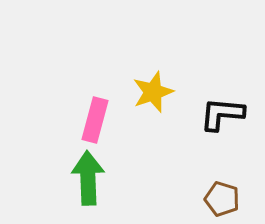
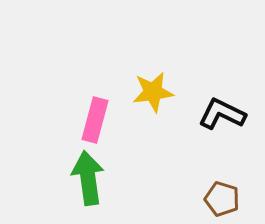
yellow star: rotated 12 degrees clockwise
black L-shape: rotated 21 degrees clockwise
green arrow: rotated 6 degrees counterclockwise
